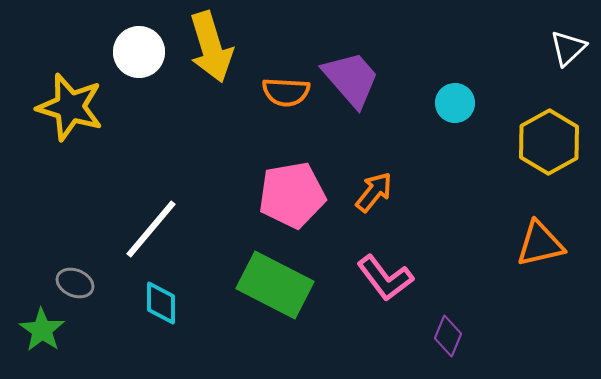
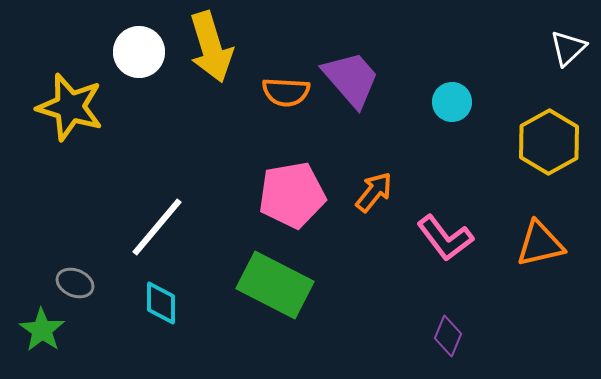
cyan circle: moved 3 px left, 1 px up
white line: moved 6 px right, 2 px up
pink L-shape: moved 60 px right, 40 px up
